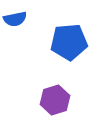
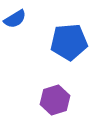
blue semicircle: rotated 20 degrees counterclockwise
